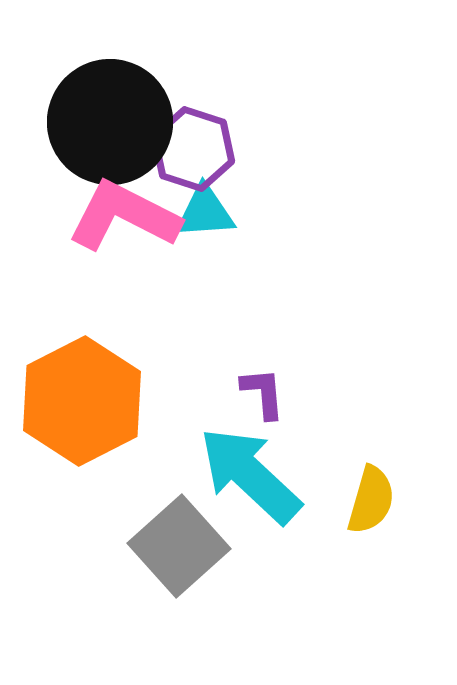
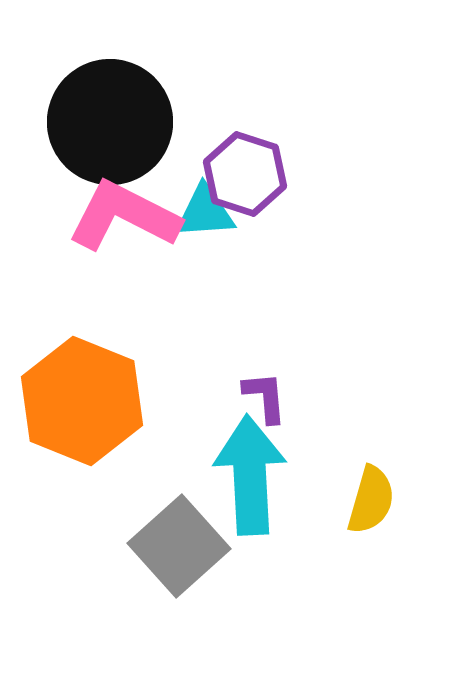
purple hexagon: moved 52 px right, 25 px down
purple L-shape: moved 2 px right, 4 px down
orange hexagon: rotated 11 degrees counterclockwise
cyan arrow: rotated 44 degrees clockwise
